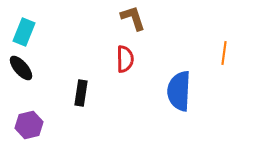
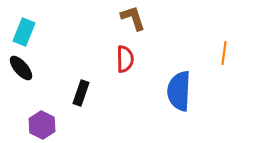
black rectangle: rotated 10 degrees clockwise
purple hexagon: moved 13 px right; rotated 20 degrees counterclockwise
